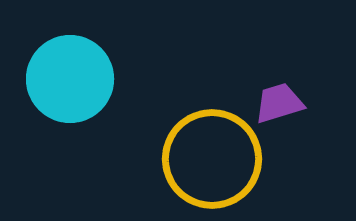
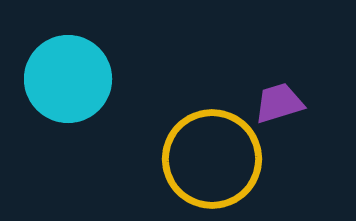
cyan circle: moved 2 px left
